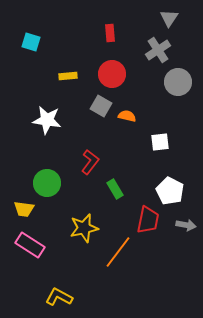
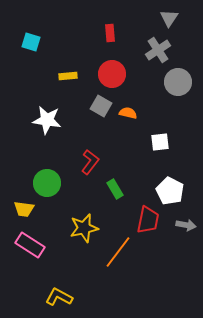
orange semicircle: moved 1 px right, 3 px up
